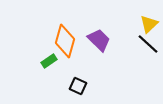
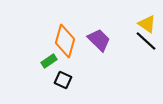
yellow triangle: moved 2 px left; rotated 42 degrees counterclockwise
black line: moved 2 px left, 3 px up
black square: moved 15 px left, 6 px up
